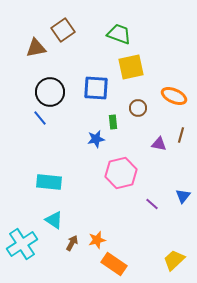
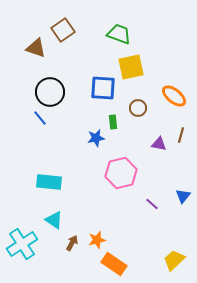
brown triangle: rotated 30 degrees clockwise
blue square: moved 7 px right
orange ellipse: rotated 15 degrees clockwise
blue star: moved 1 px up
